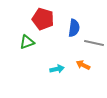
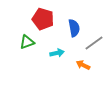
blue semicircle: rotated 18 degrees counterclockwise
gray line: rotated 48 degrees counterclockwise
cyan arrow: moved 16 px up
